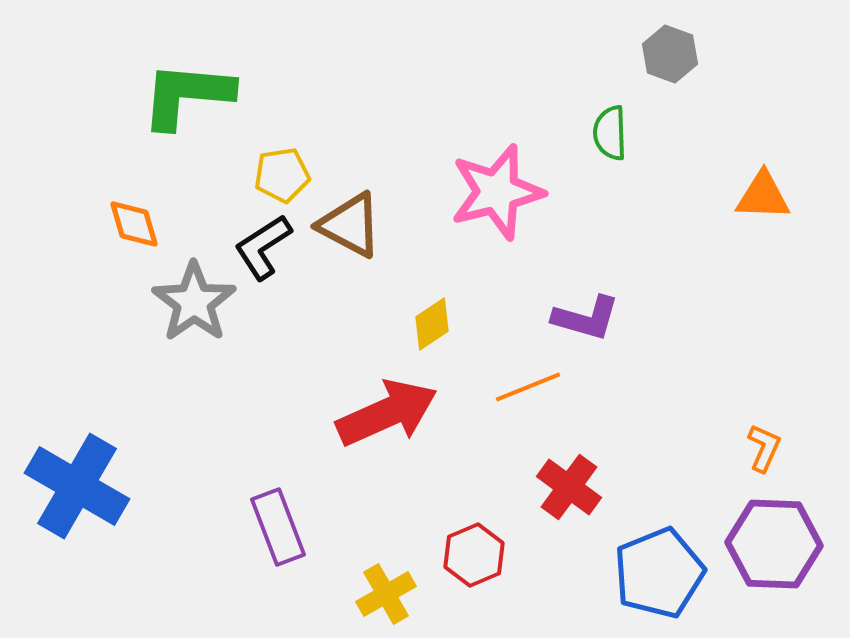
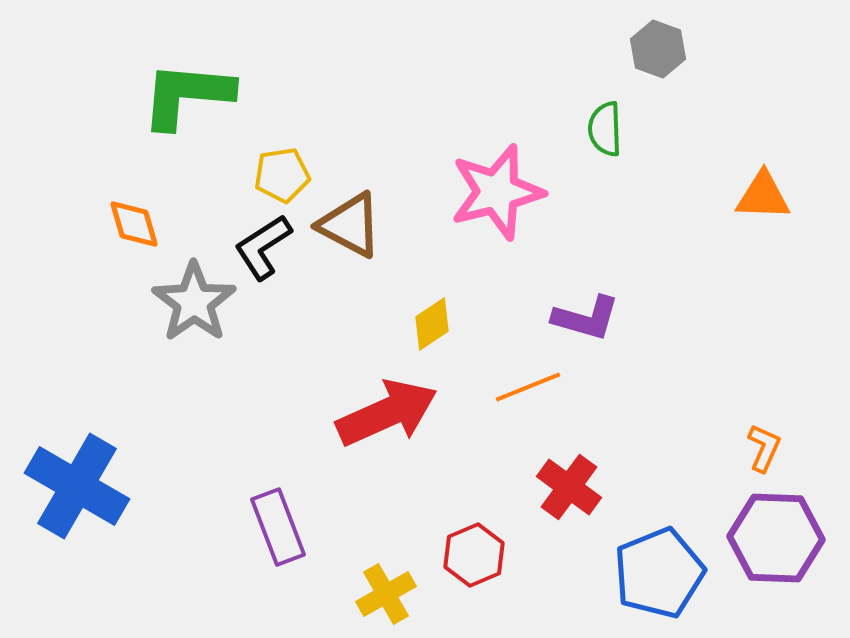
gray hexagon: moved 12 px left, 5 px up
green semicircle: moved 5 px left, 4 px up
purple hexagon: moved 2 px right, 6 px up
